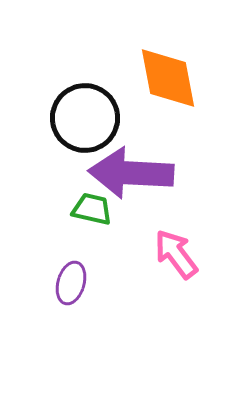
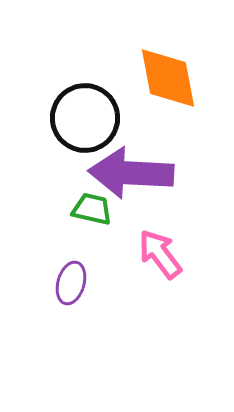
pink arrow: moved 16 px left
